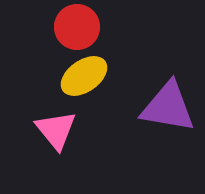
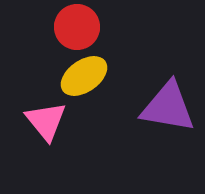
pink triangle: moved 10 px left, 9 px up
